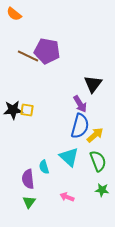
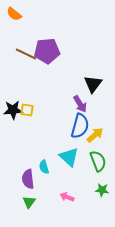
purple pentagon: rotated 15 degrees counterclockwise
brown line: moved 2 px left, 2 px up
